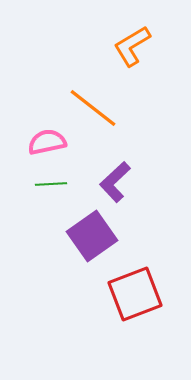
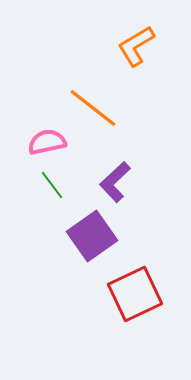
orange L-shape: moved 4 px right
green line: moved 1 px right, 1 px down; rotated 56 degrees clockwise
red square: rotated 4 degrees counterclockwise
